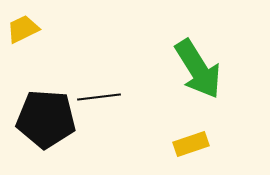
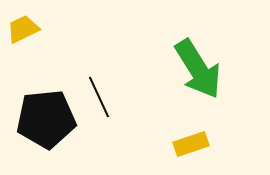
black line: rotated 72 degrees clockwise
black pentagon: rotated 10 degrees counterclockwise
